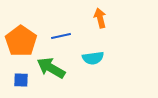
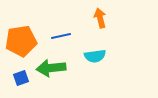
orange pentagon: rotated 28 degrees clockwise
cyan semicircle: moved 2 px right, 2 px up
green arrow: rotated 36 degrees counterclockwise
blue square: moved 2 px up; rotated 21 degrees counterclockwise
